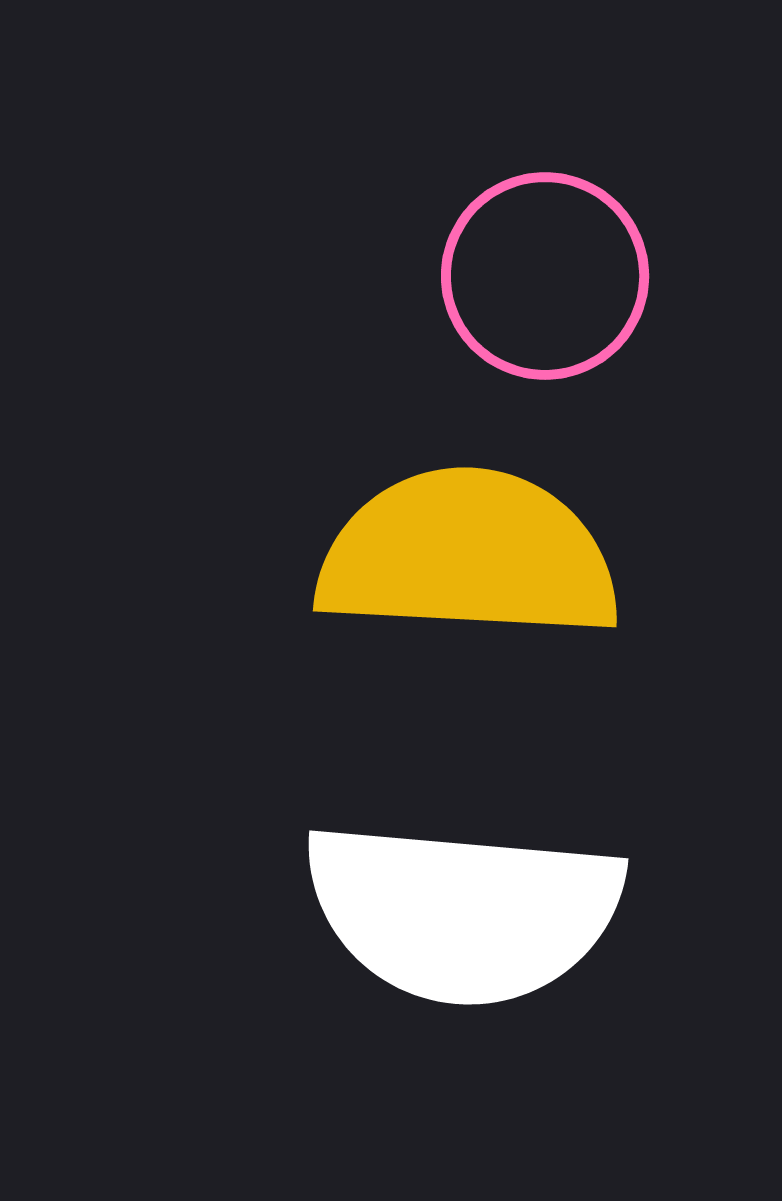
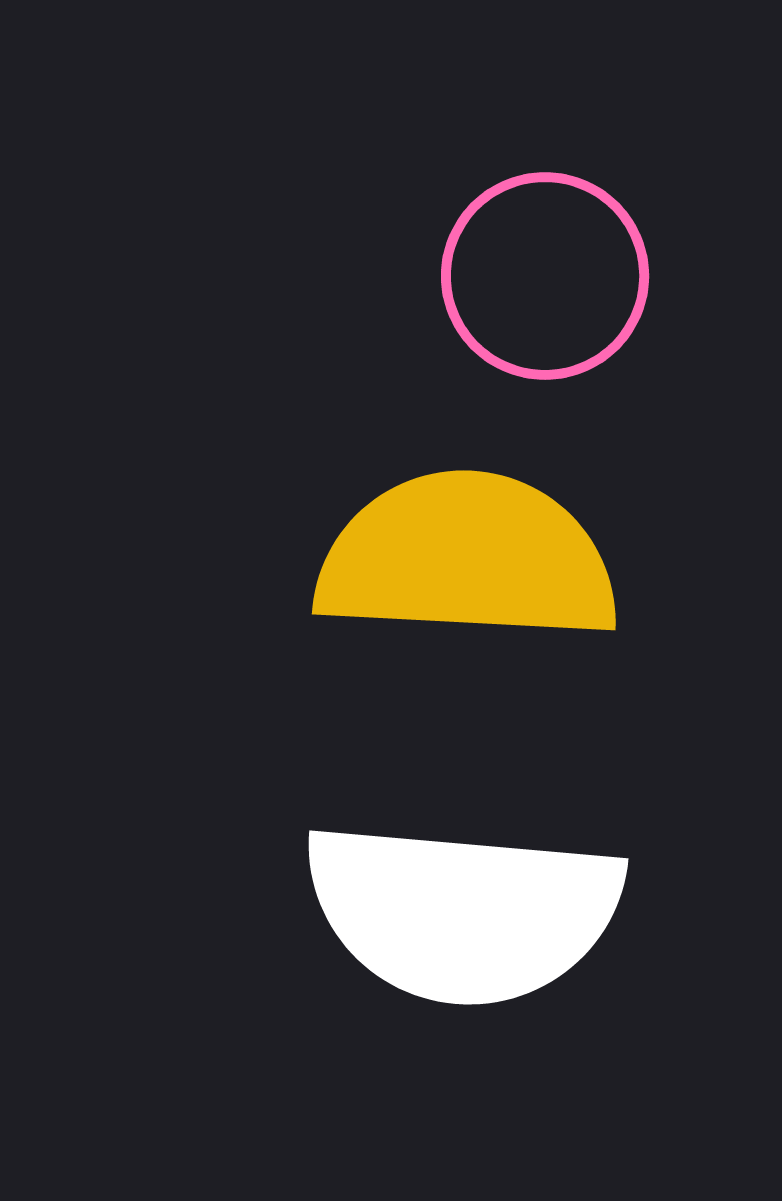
yellow semicircle: moved 1 px left, 3 px down
